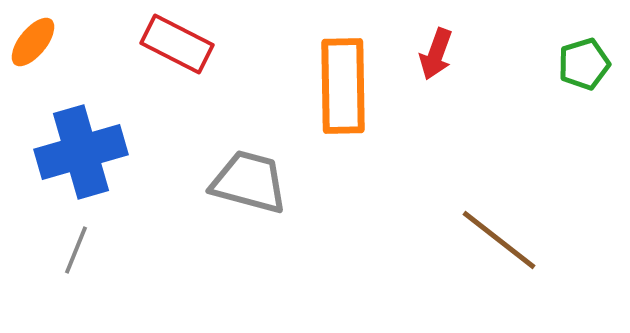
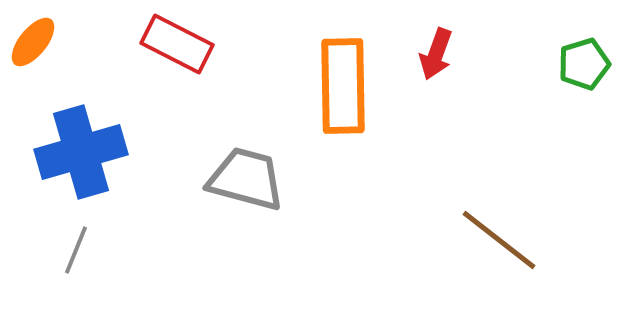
gray trapezoid: moved 3 px left, 3 px up
